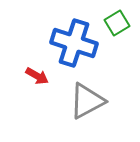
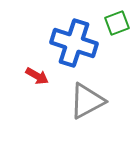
green square: rotated 10 degrees clockwise
